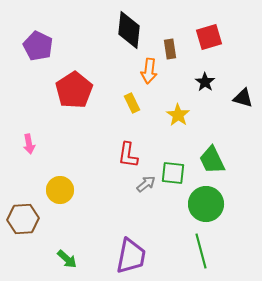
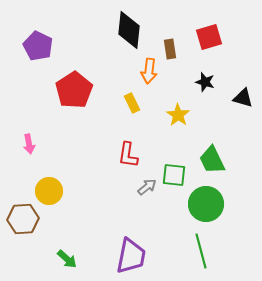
black star: rotated 18 degrees counterclockwise
green square: moved 1 px right, 2 px down
gray arrow: moved 1 px right, 3 px down
yellow circle: moved 11 px left, 1 px down
